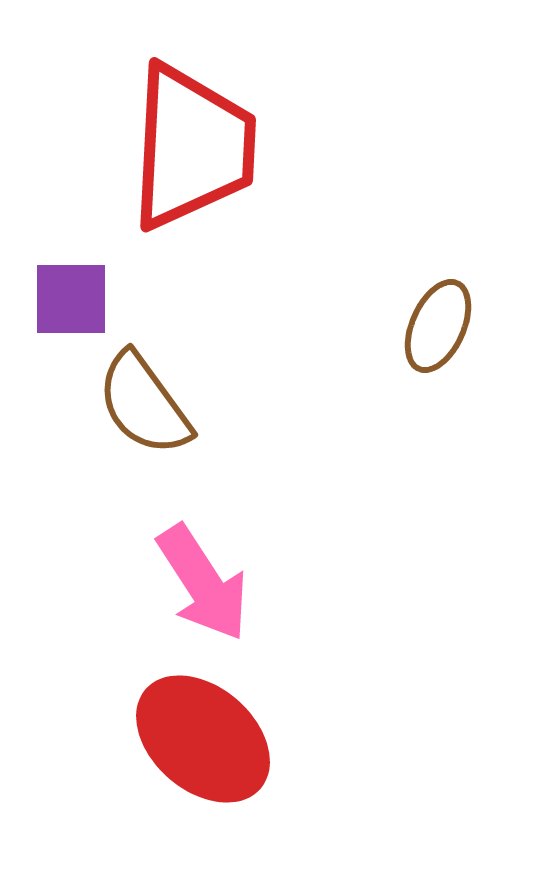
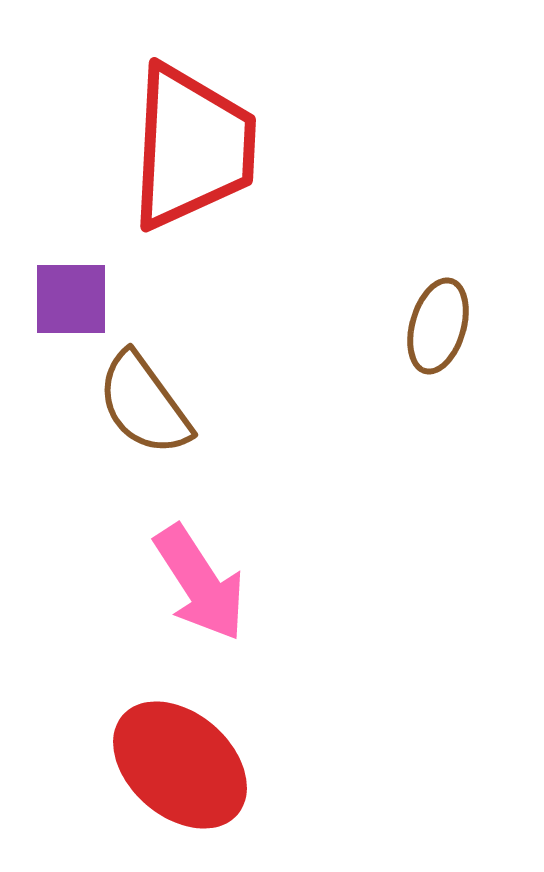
brown ellipse: rotated 8 degrees counterclockwise
pink arrow: moved 3 px left
red ellipse: moved 23 px left, 26 px down
